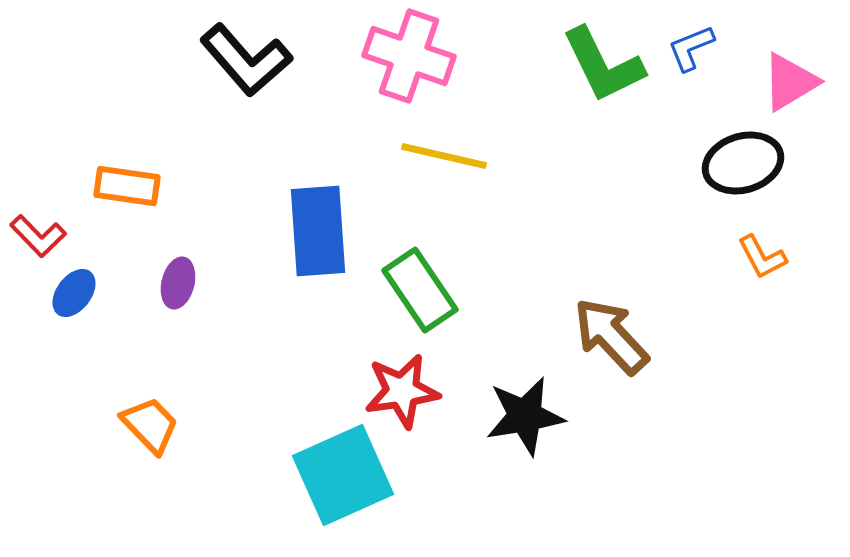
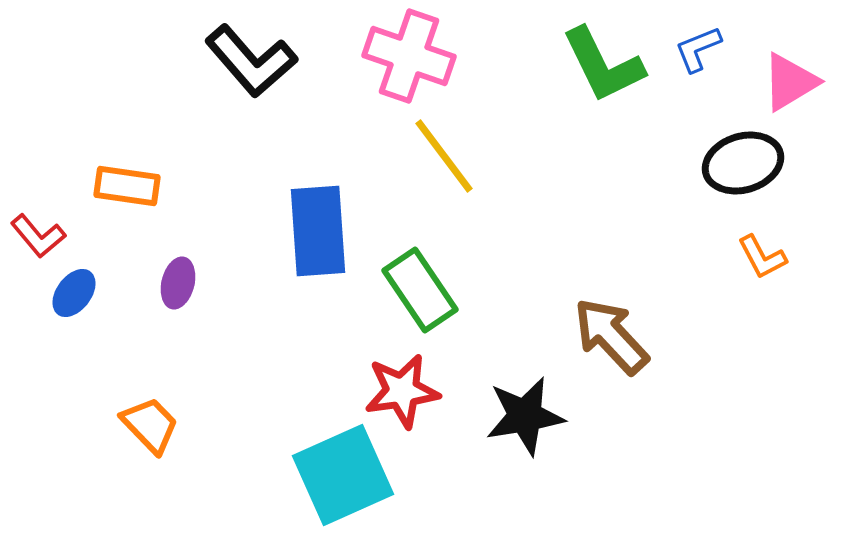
blue L-shape: moved 7 px right, 1 px down
black L-shape: moved 5 px right, 1 px down
yellow line: rotated 40 degrees clockwise
red L-shape: rotated 4 degrees clockwise
